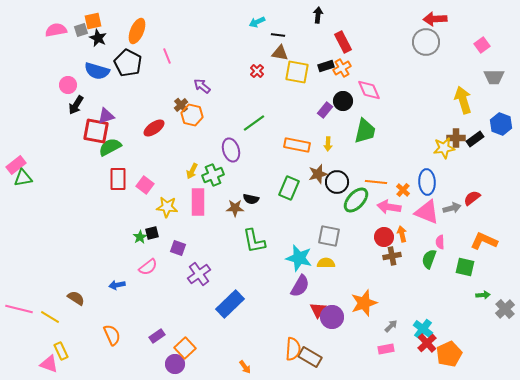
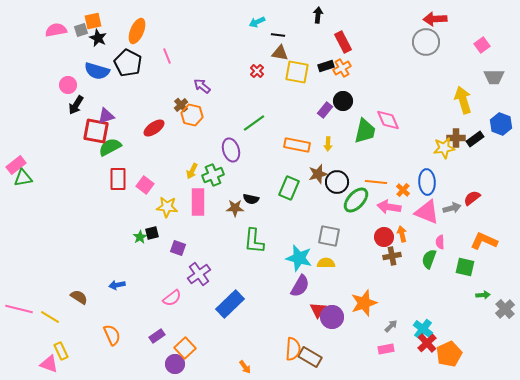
pink diamond at (369, 90): moved 19 px right, 30 px down
green L-shape at (254, 241): rotated 16 degrees clockwise
pink semicircle at (148, 267): moved 24 px right, 31 px down
brown semicircle at (76, 298): moved 3 px right, 1 px up
